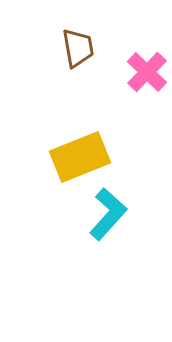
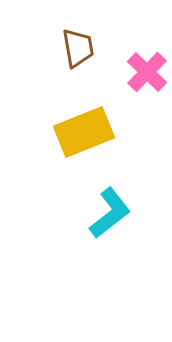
yellow rectangle: moved 4 px right, 25 px up
cyan L-shape: moved 2 px right, 1 px up; rotated 10 degrees clockwise
